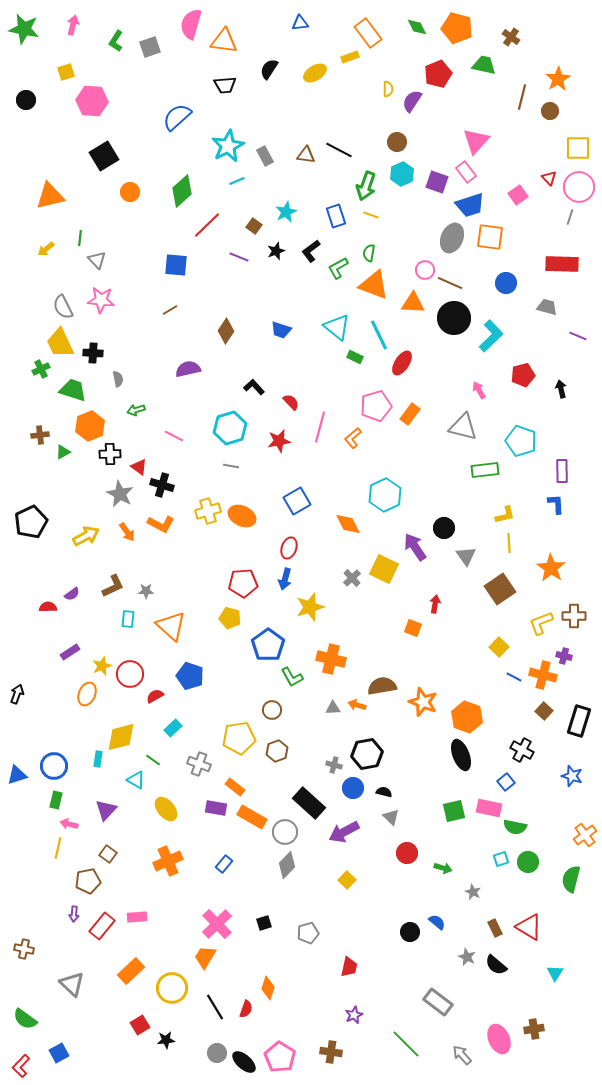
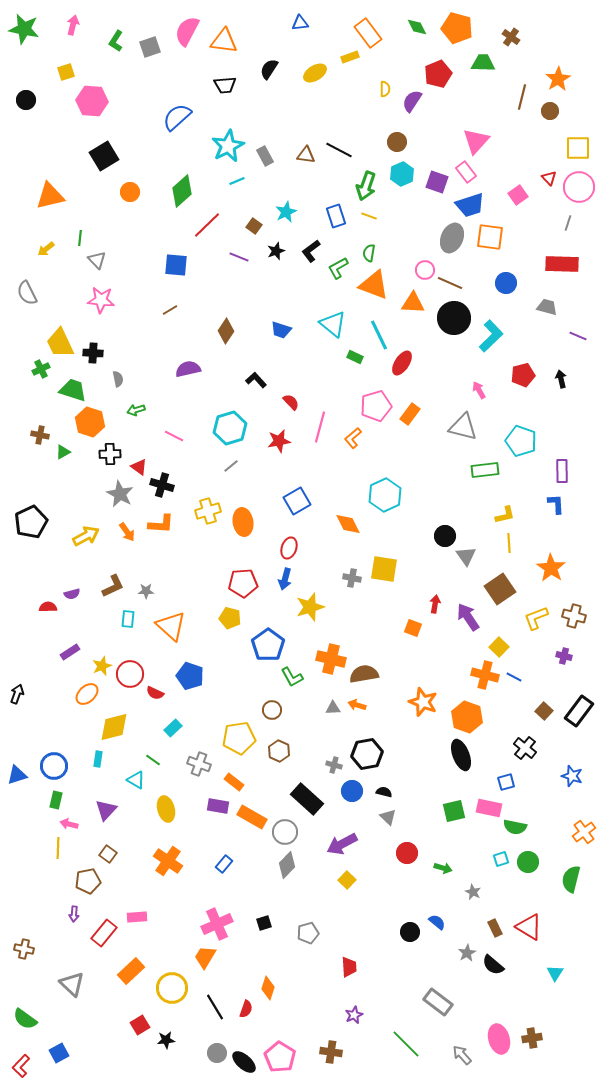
pink semicircle at (191, 24): moved 4 px left, 7 px down; rotated 12 degrees clockwise
green trapezoid at (484, 65): moved 1 px left, 2 px up; rotated 10 degrees counterclockwise
yellow semicircle at (388, 89): moved 3 px left
yellow line at (371, 215): moved 2 px left, 1 px down
gray line at (570, 217): moved 2 px left, 6 px down
gray semicircle at (63, 307): moved 36 px left, 14 px up
cyan triangle at (337, 327): moved 4 px left, 3 px up
black L-shape at (254, 387): moved 2 px right, 7 px up
black arrow at (561, 389): moved 10 px up
orange hexagon at (90, 426): moved 4 px up; rotated 20 degrees counterclockwise
brown cross at (40, 435): rotated 18 degrees clockwise
gray line at (231, 466): rotated 49 degrees counterclockwise
orange ellipse at (242, 516): moved 1 px right, 6 px down; rotated 56 degrees clockwise
orange L-shape at (161, 524): rotated 24 degrees counterclockwise
black circle at (444, 528): moved 1 px right, 8 px down
purple arrow at (415, 547): moved 53 px right, 70 px down
yellow square at (384, 569): rotated 16 degrees counterclockwise
gray cross at (352, 578): rotated 36 degrees counterclockwise
purple semicircle at (72, 594): rotated 21 degrees clockwise
brown cross at (574, 616): rotated 15 degrees clockwise
yellow L-shape at (541, 623): moved 5 px left, 5 px up
orange cross at (543, 675): moved 58 px left
brown semicircle at (382, 686): moved 18 px left, 12 px up
orange ellipse at (87, 694): rotated 25 degrees clockwise
red semicircle at (155, 696): moved 3 px up; rotated 126 degrees counterclockwise
black rectangle at (579, 721): moved 10 px up; rotated 20 degrees clockwise
yellow diamond at (121, 737): moved 7 px left, 10 px up
black cross at (522, 750): moved 3 px right, 2 px up; rotated 10 degrees clockwise
brown hexagon at (277, 751): moved 2 px right; rotated 15 degrees counterclockwise
blue square at (506, 782): rotated 24 degrees clockwise
orange rectangle at (235, 787): moved 1 px left, 5 px up
blue circle at (353, 788): moved 1 px left, 3 px down
black rectangle at (309, 803): moved 2 px left, 4 px up
purple rectangle at (216, 808): moved 2 px right, 2 px up
yellow ellipse at (166, 809): rotated 25 degrees clockwise
gray triangle at (391, 817): moved 3 px left
purple arrow at (344, 832): moved 2 px left, 12 px down
orange cross at (585, 835): moved 1 px left, 3 px up
yellow line at (58, 848): rotated 10 degrees counterclockwise
orange cross at (168, 861): rotated 32 degrees counterclockwise
pink cross at (217, 924): rotated 20 degrees clockwise
red rectangle at (102, 926): moved 2 px right, 7 px down
gray star at (467, 957): moved 4 px up; rotated 18 degrees clockwise
black semicircle at (496, 965): moved 3 px left
red trapezoid at (349, 967): rotated 15 degrees counterclockwise
brown cross at (534, 1029): moved 2 px left, 9 px down
pink ellipse at (499, 1039): rotated 8 degrees clockwise
